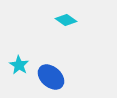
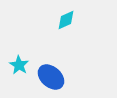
cyan diamond: rotated 60 degrees counterclockwise
